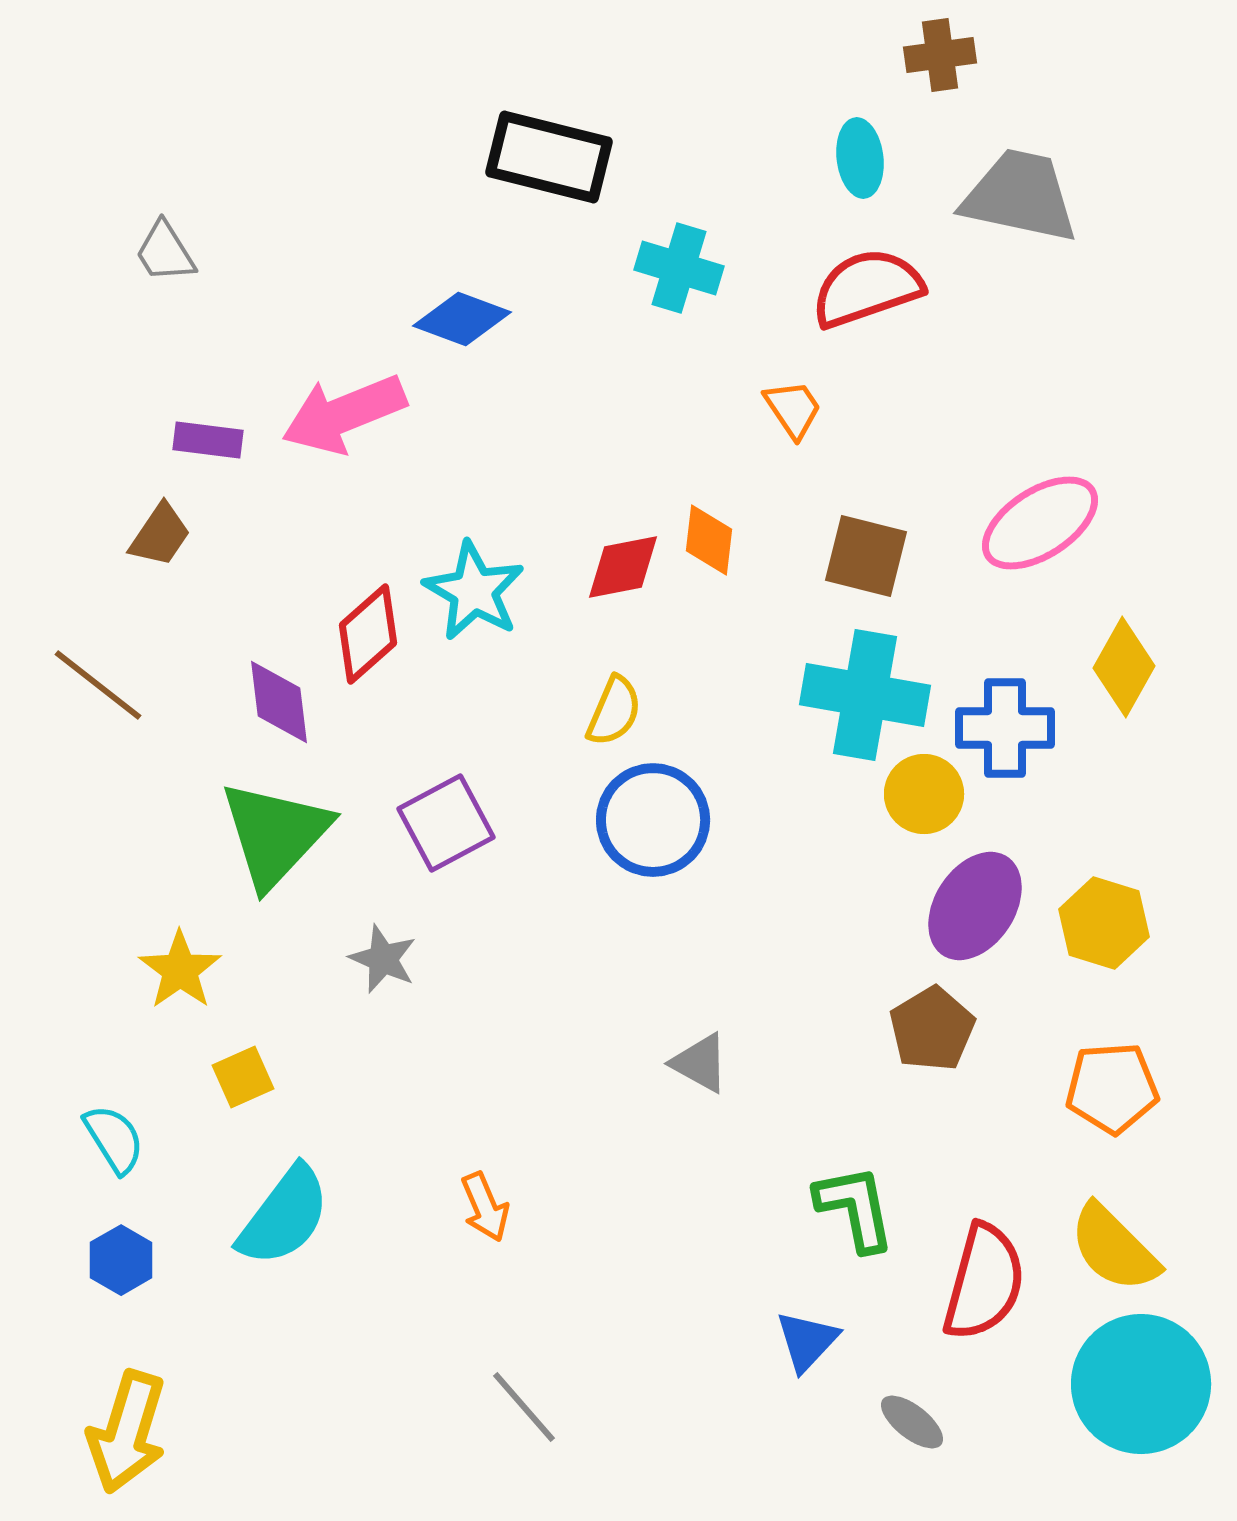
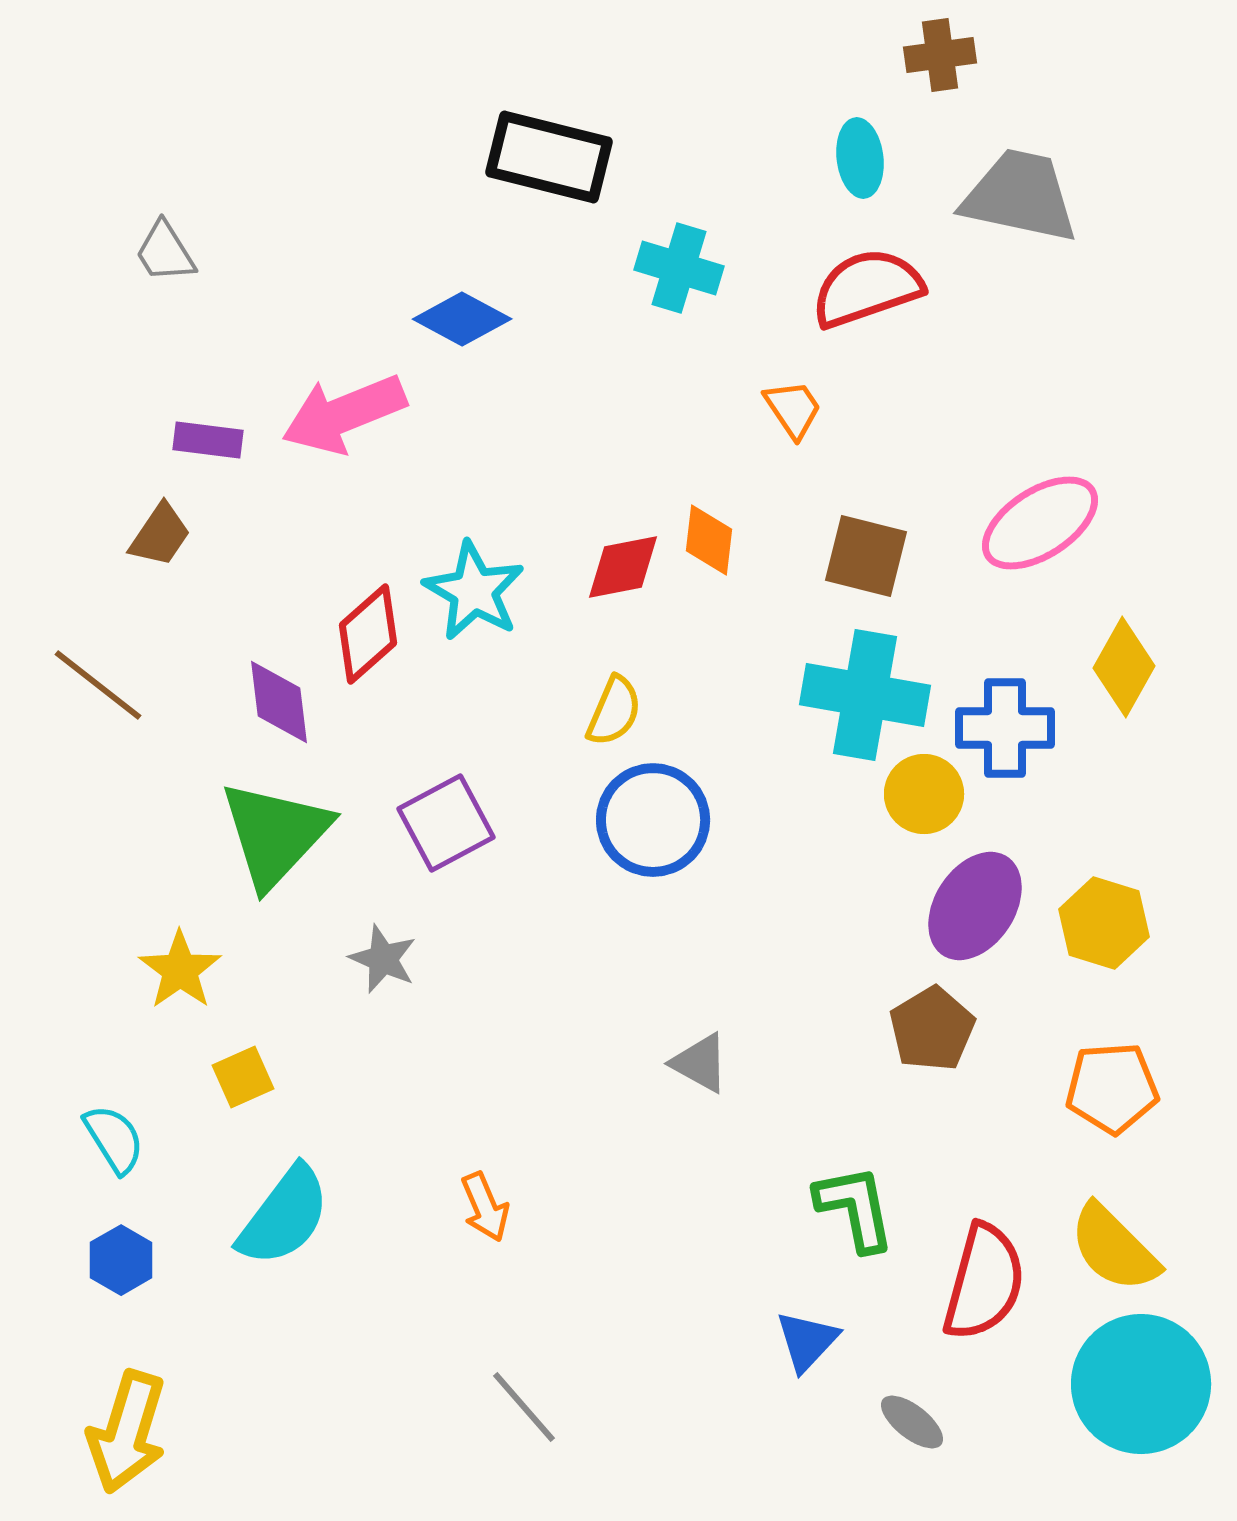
blue diamond at (462, 319): rotated 8 degrees clockwise
